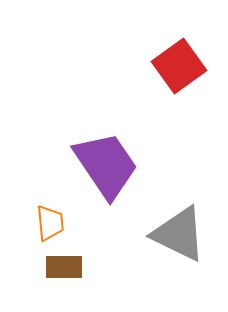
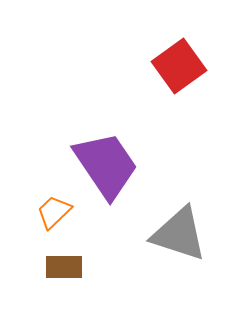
orange trapezoid: moved 4 px right, 11 px up; rotated 129 degrees counterclockwise
gray triangle: rotated 8 degrees counterclockwise
